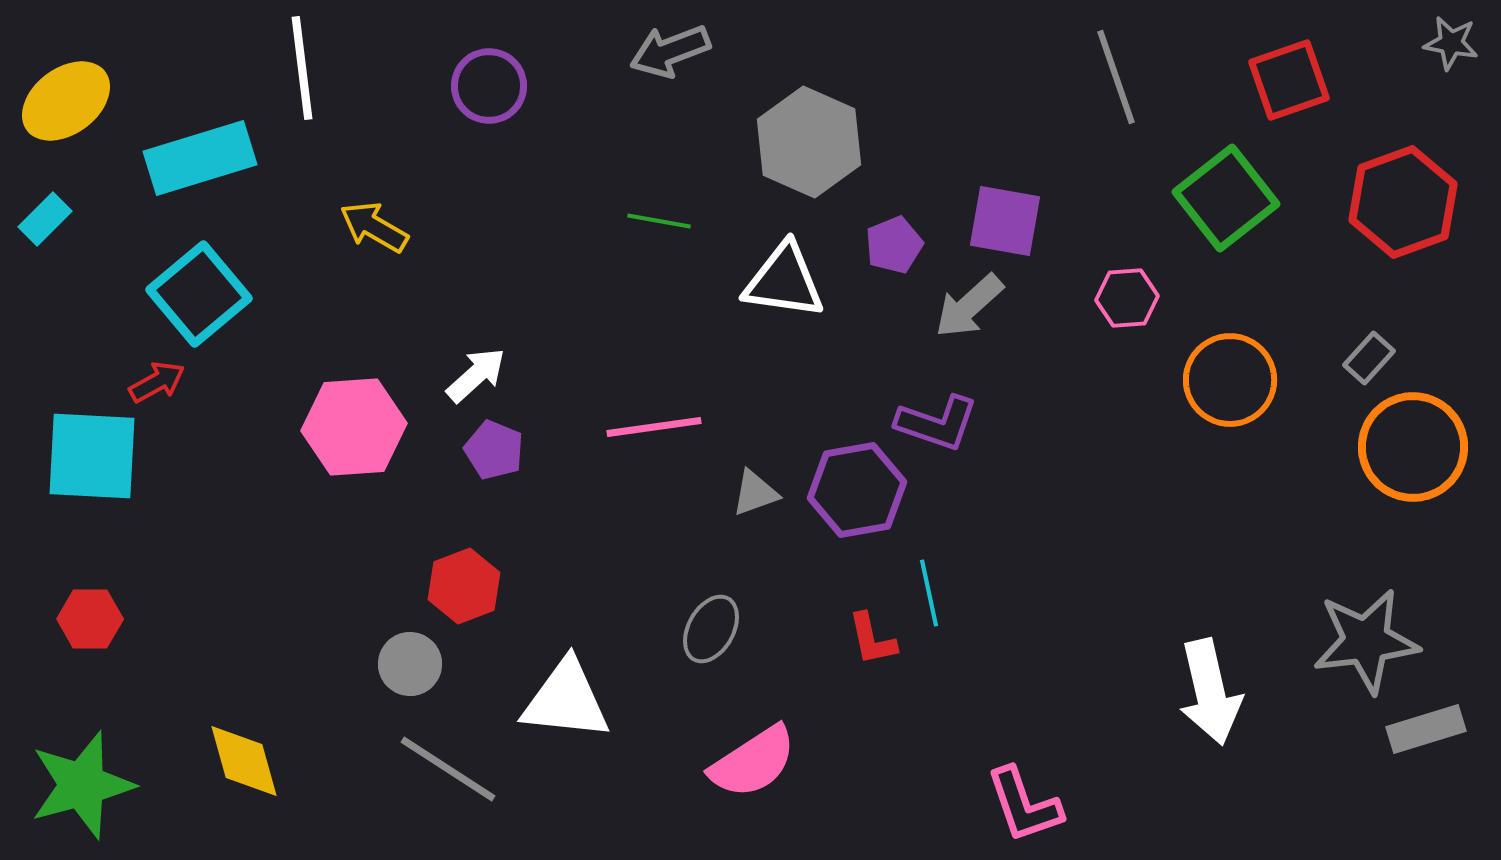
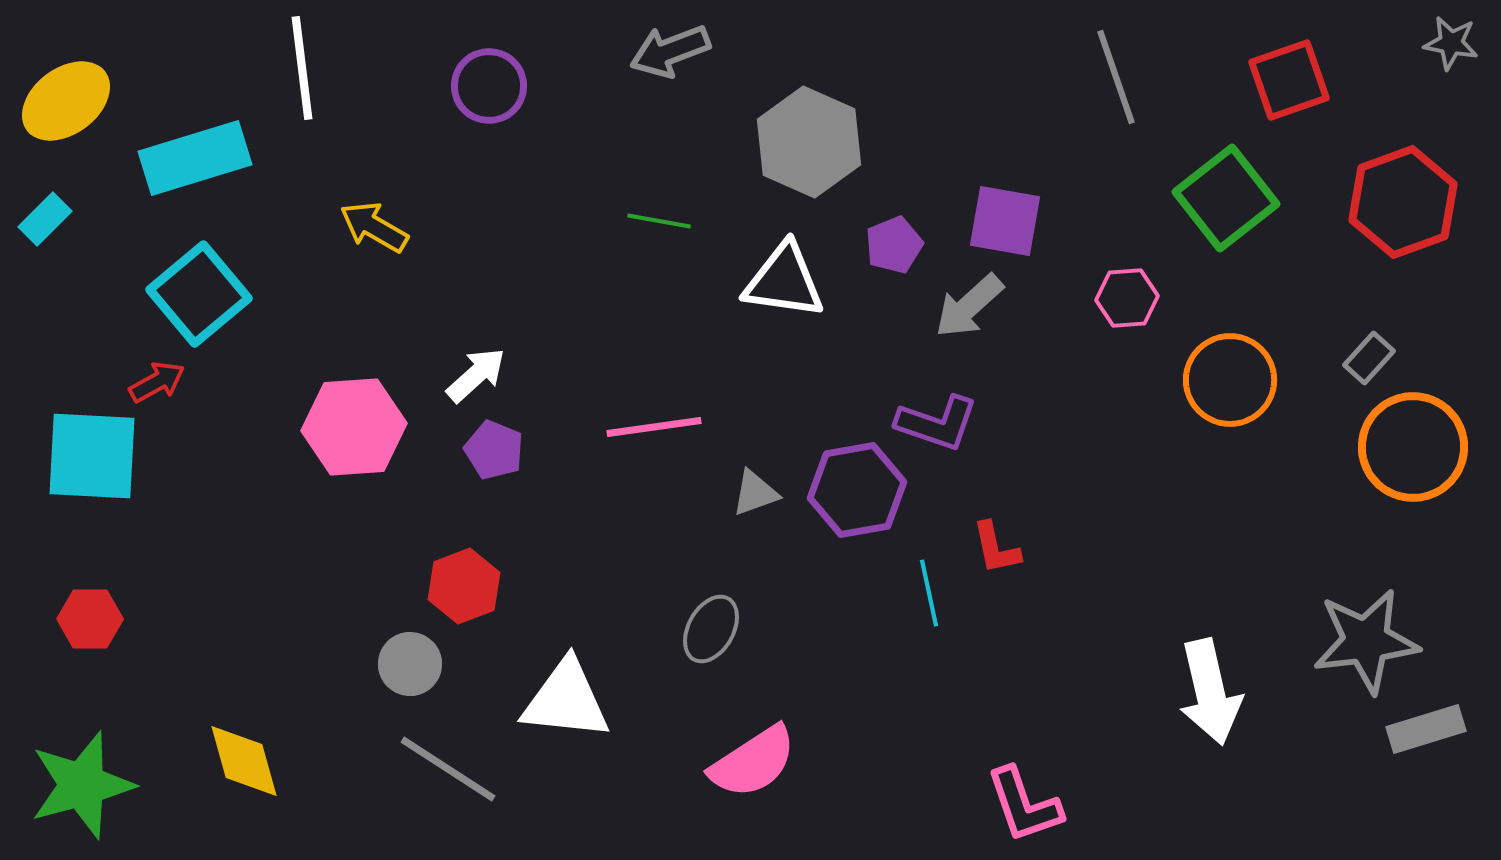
cyan rectangle at (200, 158): moved 5 px left
red L-shape at (872, 639): moved 124 px right, 91 px up
